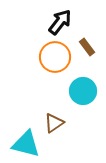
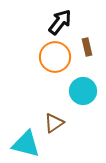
brown rectangle: rotated 24 degrees clockwise
